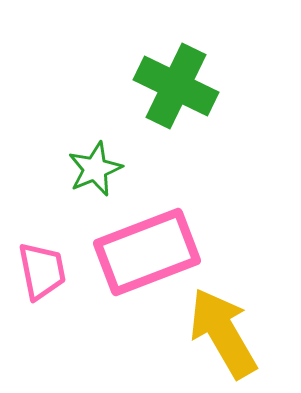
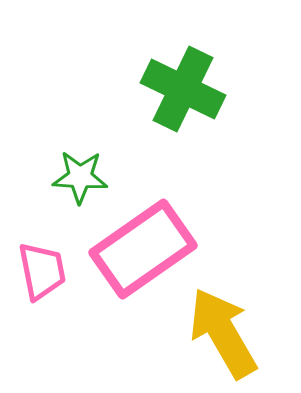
green cross: moved 7 px right, 3 px down
green star: moved 15 px left, 8 px down; rotated 26 degrees clockwise
pink rectangle: moved 4 px left, 3 px up; rotated 14 degrees counterclockwise
